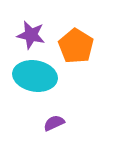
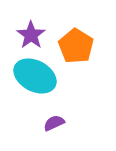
purple star: rotated 24 degrees clockwise
cyan ellipse: rotated 18 degrees clockwise
